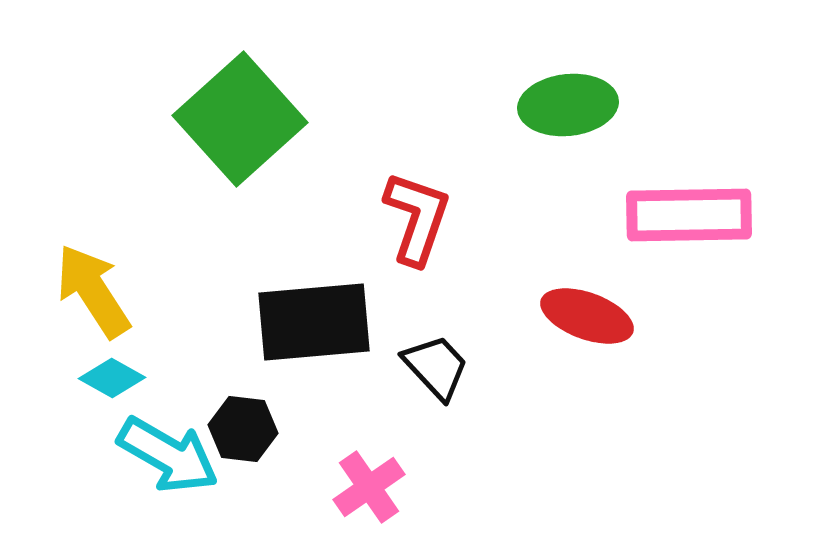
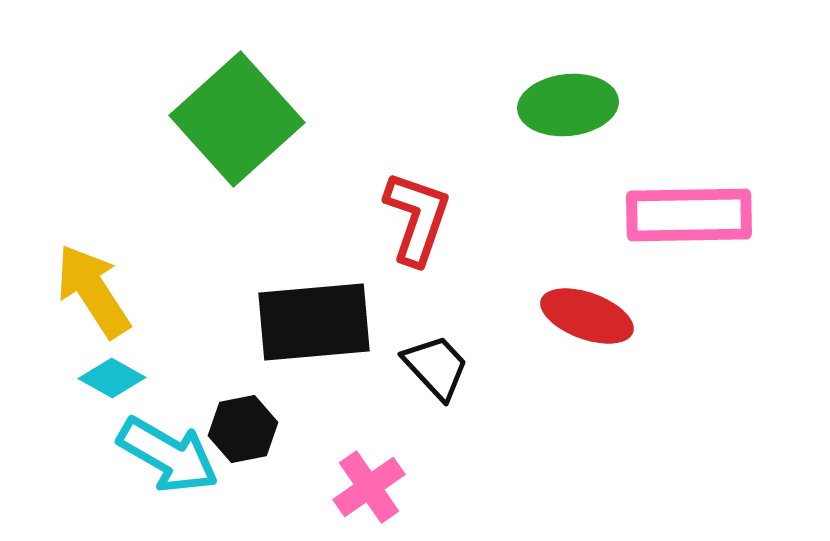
green square: moved 3 px left
black hexagon: rotated 18 degrees counterclockwise
